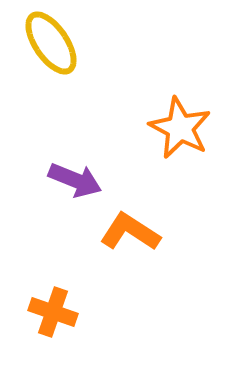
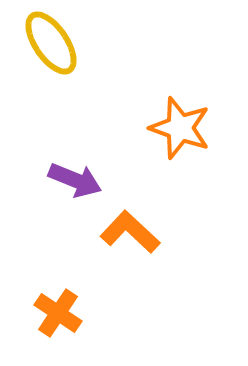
orange star: rotated 8 degrees counterclockwise
orange L-shape: rotated 10 degrees clockwise
orange cross: moved 5 px right, 1 px down; rotated 15 degrees clockwise
